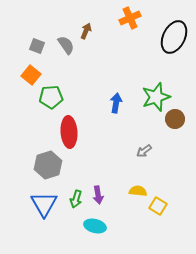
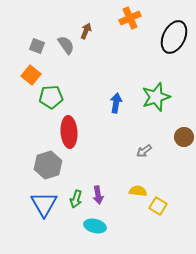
brown circle: moved 9 px right, 18 px down
